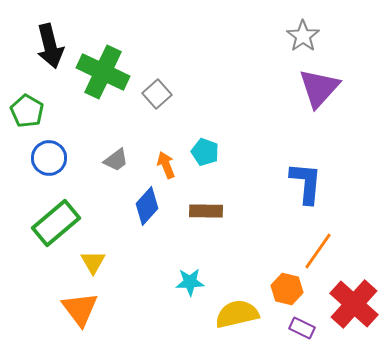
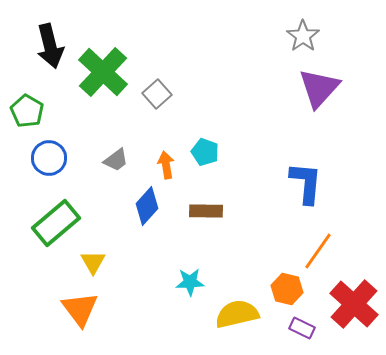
green cross: rotated 18 degrees clockwise
orange arrow: rotated 12 degrees clockwise
